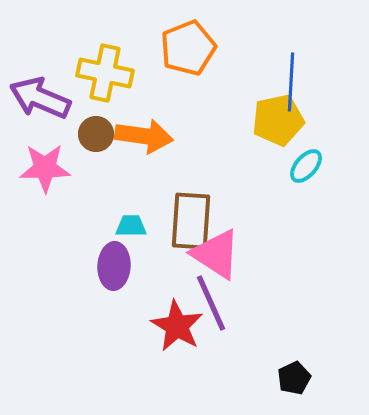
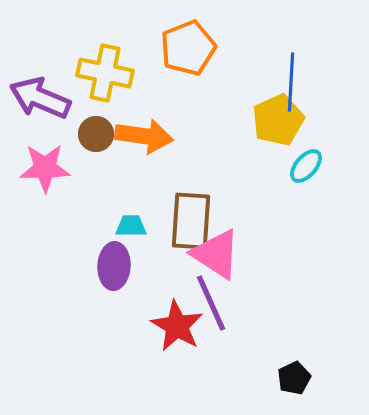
yellow pentagon: rotated 12 degrees counterclockwise
